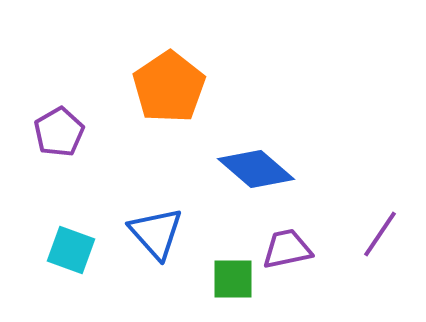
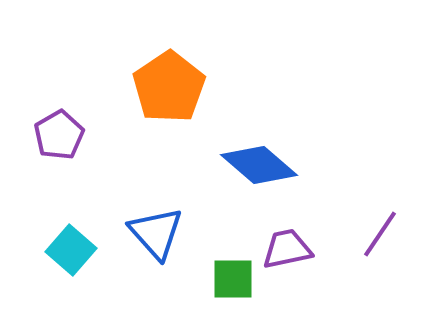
purple pentagon: moved 3 px down
blue diamond: moved 3 px right, 4 px up
cyan square: rotated 21 degrees clockwise
